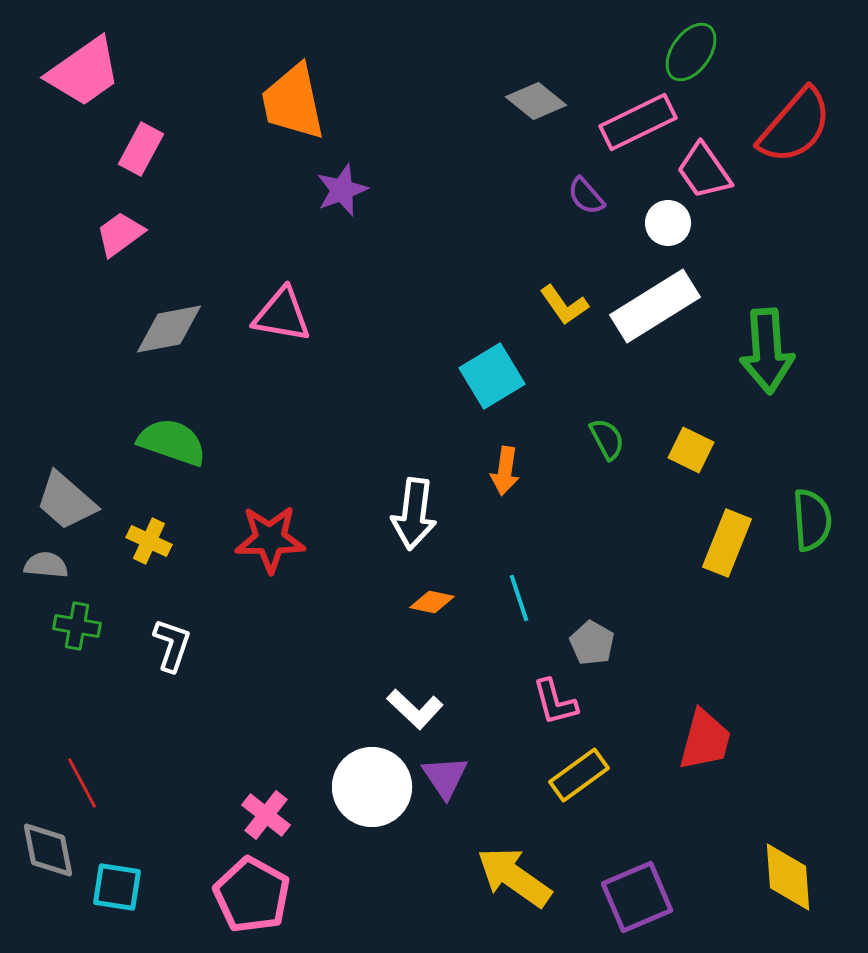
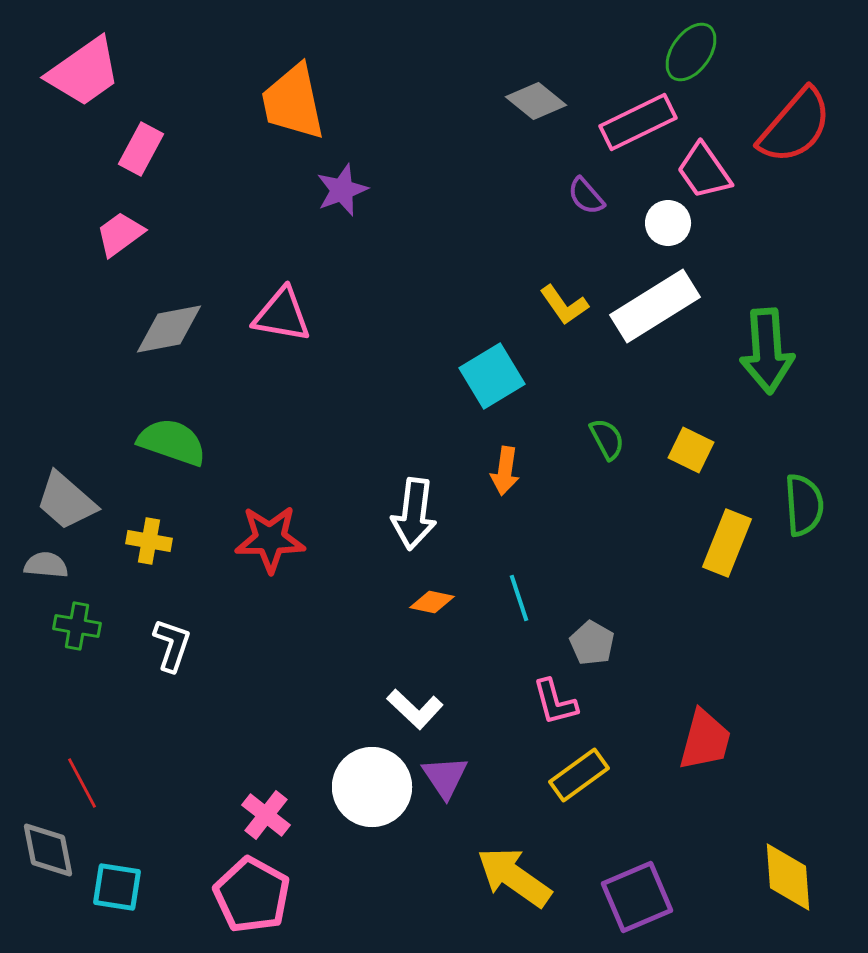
green semicircle at (812, 520): moved 8 px left, 15 px up
yellow cross at (149, 541): rotated 15 degrees counterclockwise
